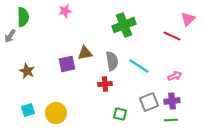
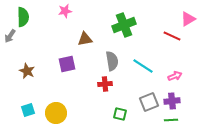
pink triangle: rotated 14 degrees clockwise
brown triangle: moved 14 px up
cyan line: moved 4 px right
